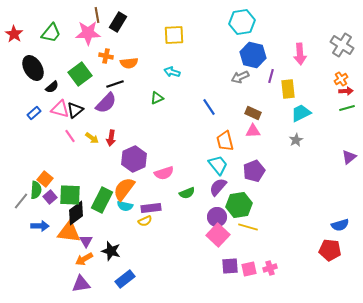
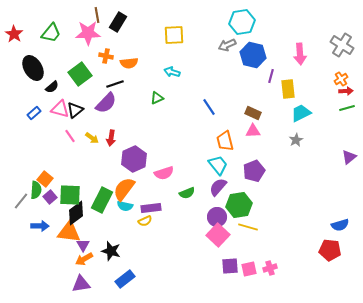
gray arrow at (240, 77): moved 13 px left, 32 px up
purple triangle at (86, 241): moved 3 px left, 4 px down
